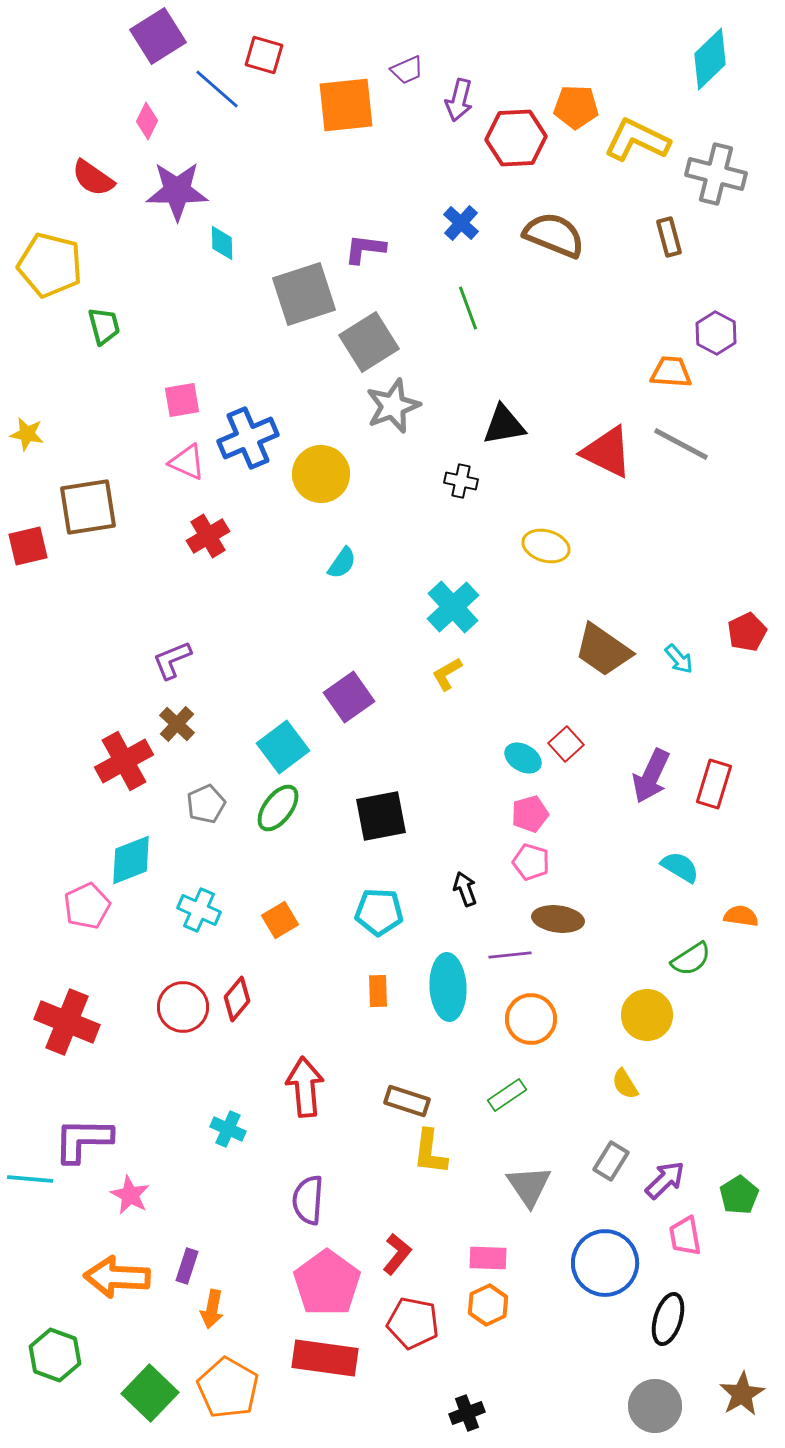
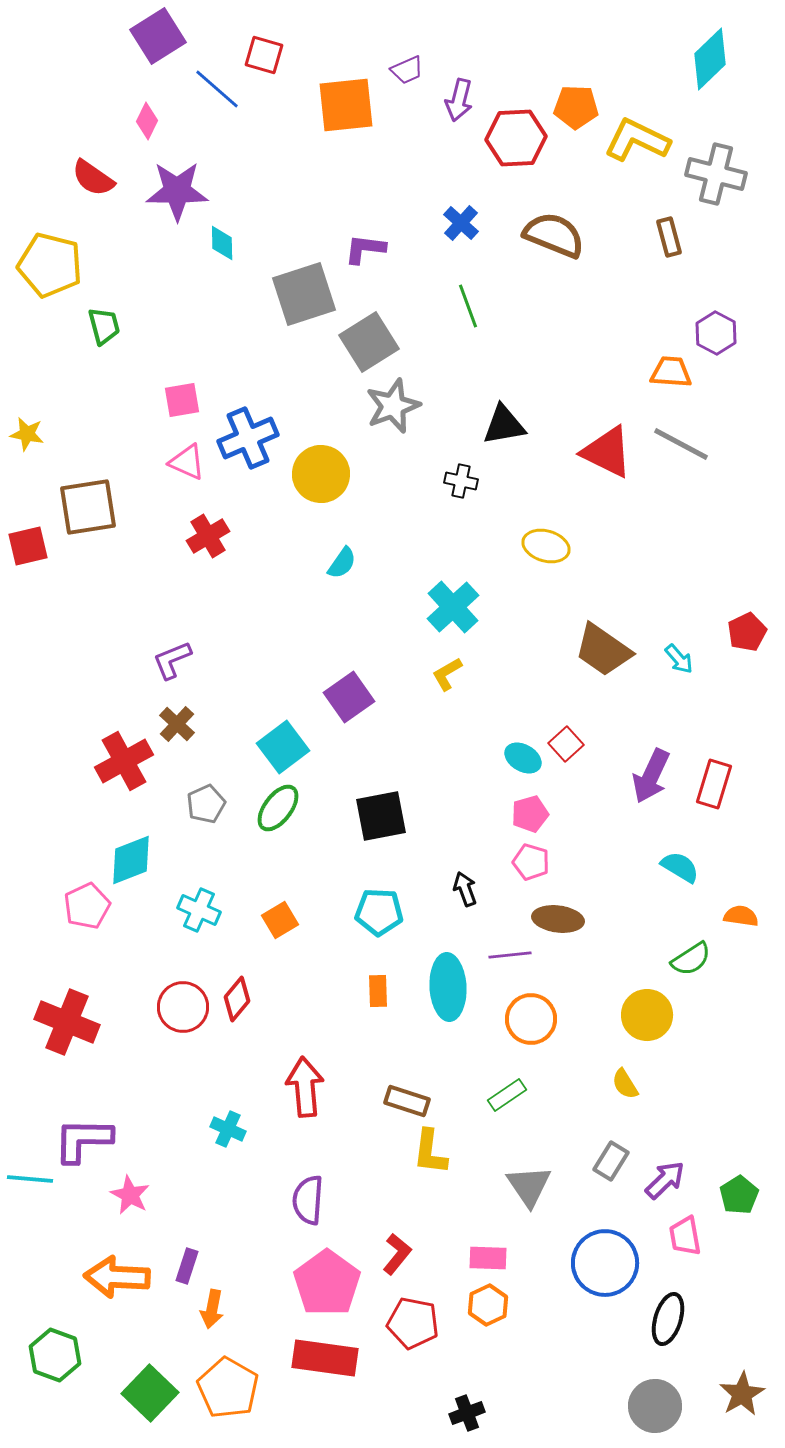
green line at (468, 308): moved 2 px up
